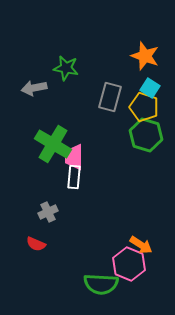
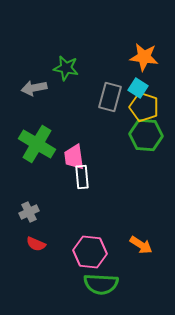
orange star: moved 1 px left, 1 px down; rotated 12 degrees counterclockwise
cyan square: moved 12 px left
green hexagon: rotated 12 degrees counterclockwise
green cross: moved 16 px left
pink trapezoid: rotated 8 degrees counterclockwise
white rectangle: moved 8 px right; rotated 10 degrees counterclockwise
gray cross: moved 19 px left
pink hexagon: moved 39 px left, 12 px up; rotated 16 degrees counterclockwise
